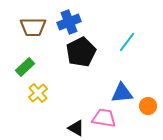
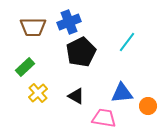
black triangle: moved 32 px up
